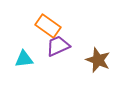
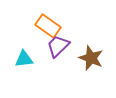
purple trapezoid: rotated 20 degrees counterclockwise
brown star: moved 7 px left, 2 px up
